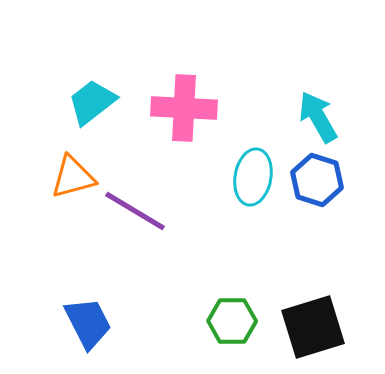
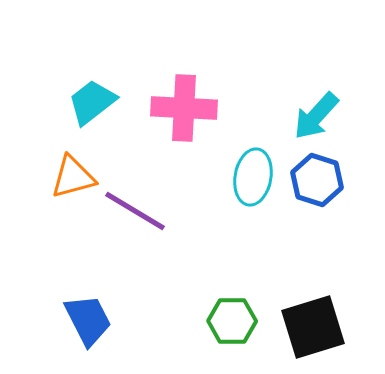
cyan arrow: moved 2 px left, 1 px up; rotated 108 degrees counterclockwise
blue trapezoid: moved 3 px up
